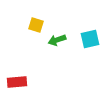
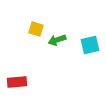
yellow square: moved 4 px down
cyan square: moved 6 px down
